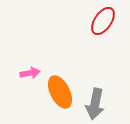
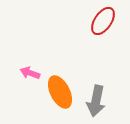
pink arrow: rotated 150 degrees counterclockwise
gray arrow: moved 1 px right, 3 px up
